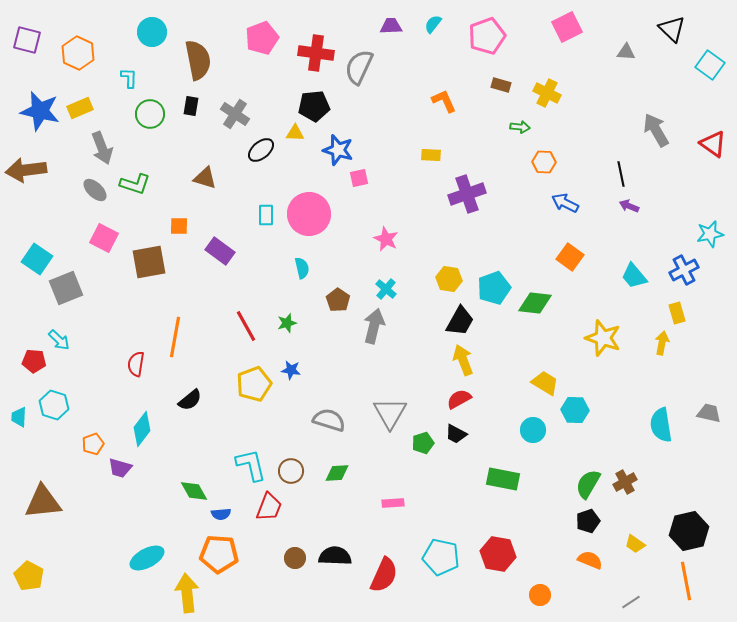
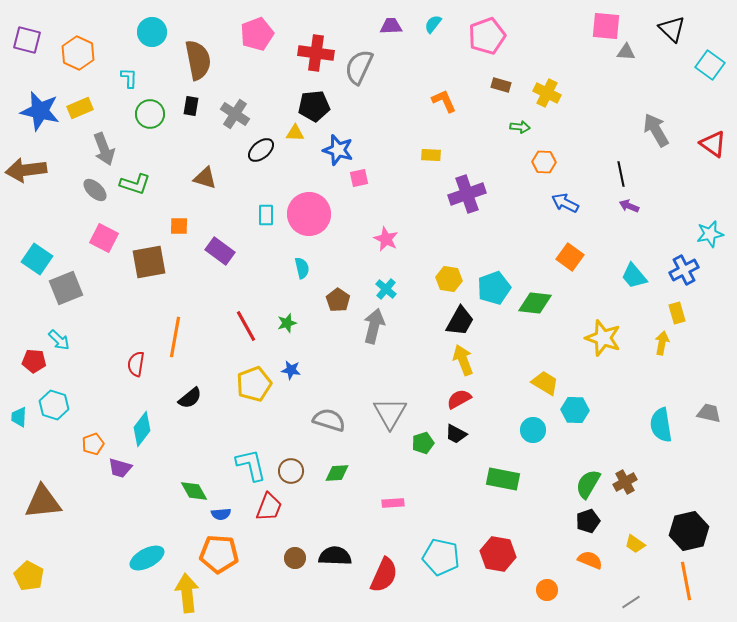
pink square at (567, 27): moved 39 px right, 1 px up; rotated 32 degrees clockwise
pink pentagon at (262, 38): moved 5 px left, 4 px up
gray arrow at (102, 148): moved 2 px right, 1 px down
black semicircle at (190, 400): moved 2 px up
orange circle at (540, 595): moved 7 px right, 5 px up
